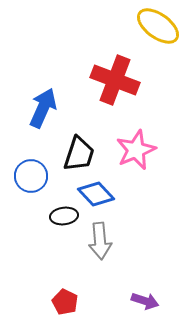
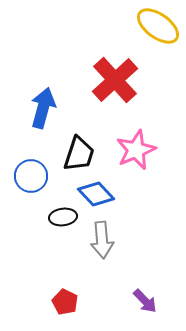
red cross: rotated 27 degrees clockwise
blue arrow: rotated 9 degrees counterclockwise
black ellipse: moved 1 px left, 1 px down
gray arrow: moved 2 px right, 1 px up
purple arrow: rotated 28 degrees clockwise
